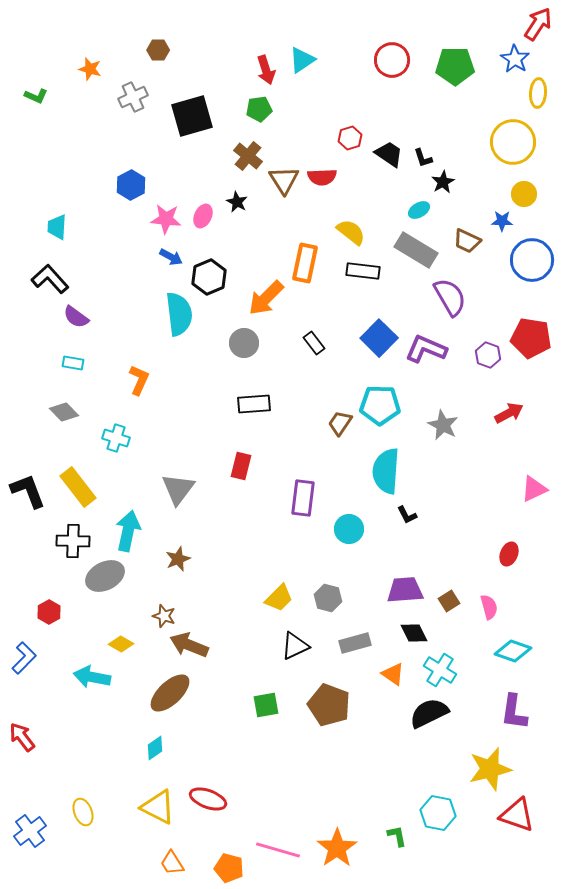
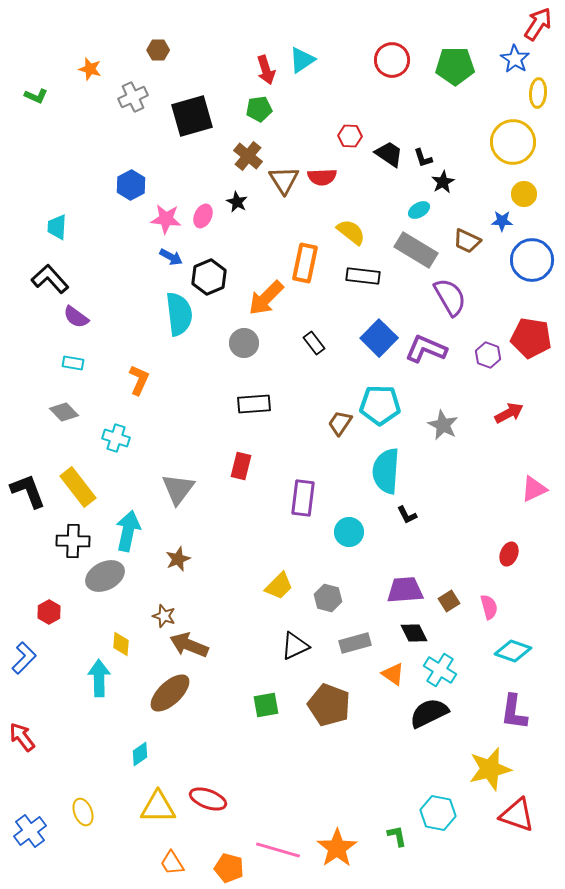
red hexagon at (350, 138): moved 2 px up; rotated 20 degrees clockwise
black rectangle at (363, 271): moved 5 px down
cyan circle at (349, 529): moved 3 px down
yellow trapezoid at (279, 598): moved 12 px up
yellow diamond at (121, 644): rotated 65 degrees clockwise
cyan arrow at (92, 677): moved 7 px right, 1 px down; rotated 78 degrees clockwise
cyan diamond at (155, 748): moved 15 px left, 6 px down
yellow triangle at (158, 807): rotated 27 degrees counterclockwise
